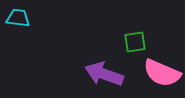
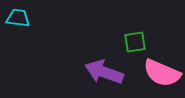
purple arrow: moved 2 px up
